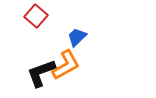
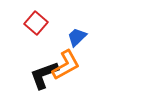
red square: moved 7 px down
black L-shape: moved 3 px right, 2 px down
